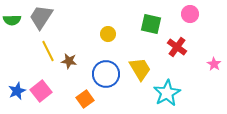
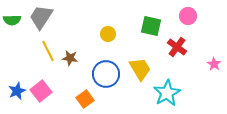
pink circle: moved 2 px left, 2 px down
green square: moved 2 px down
brown star: moved 1 px right, 3 px up
